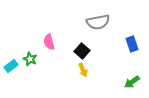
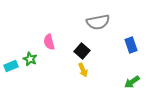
blue rectangle: moved 1 px left, 1 px down
cyan rectangle: rotated 16 degrees clockwise
